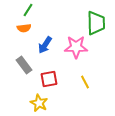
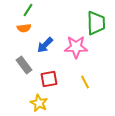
blue arrow: rotated 12 degrees clockwise
